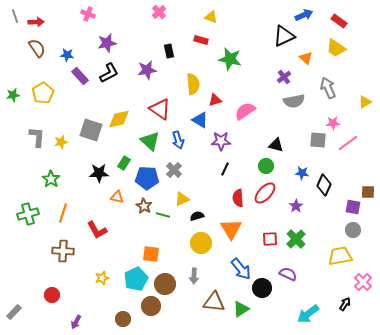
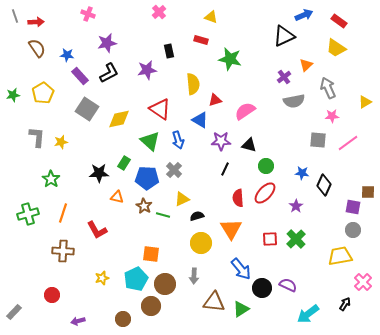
orange triangle at (306, 58): moved 7 px down; rotated 32 degrees clockwise
pink star at (333, 123): moved 1 px left, 7 px up
gray square at (91, 130): moved 4 px left, 21 px up; rotated 15 degrees clockwise
black triangle at (276, 145): moved 27 px left
purple semicircle at (288, 274): moved 11 px down
purple arrow at (76, 322): moved 2 px right, 1 px up; rotated 48 degrees clockwise
